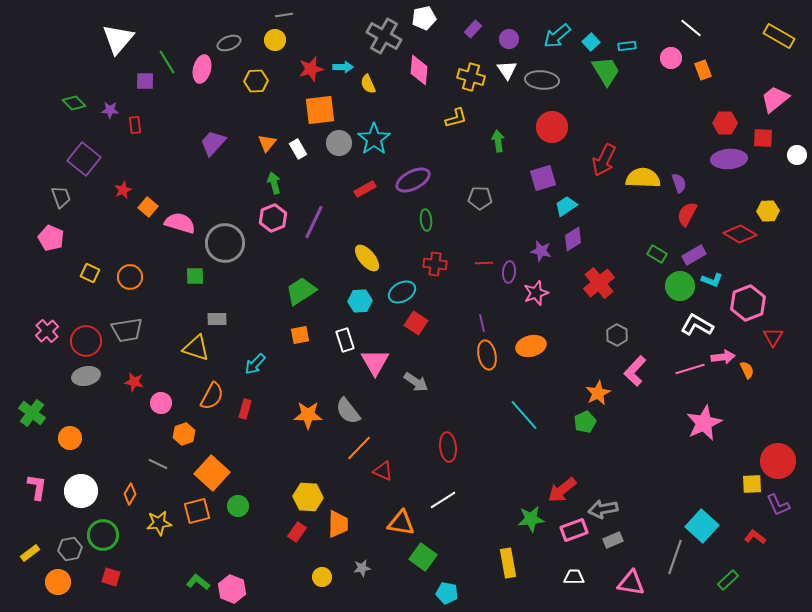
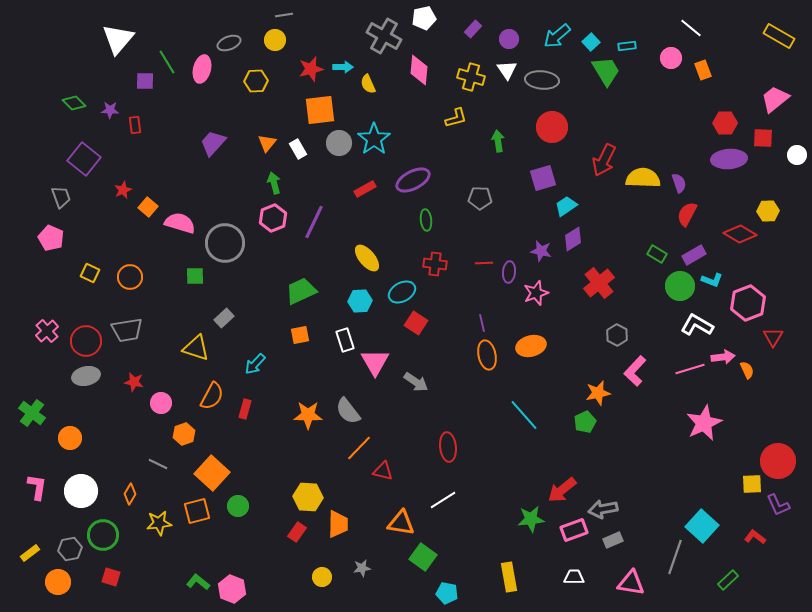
green trapezoid at (301, 291): rotated 8 degrees clockwise
gray rectangle at (217, 319): moved 7 px right, 1 px up; rotated 42 degrees counterclockwise
orange star at (598, 393): rotated 15 degrees clockwise
red triangle at (383, 471): rotated 10 degrees counterclockwise
yellow rectangle at (508, 563): moved 1 px right, 14 px down
